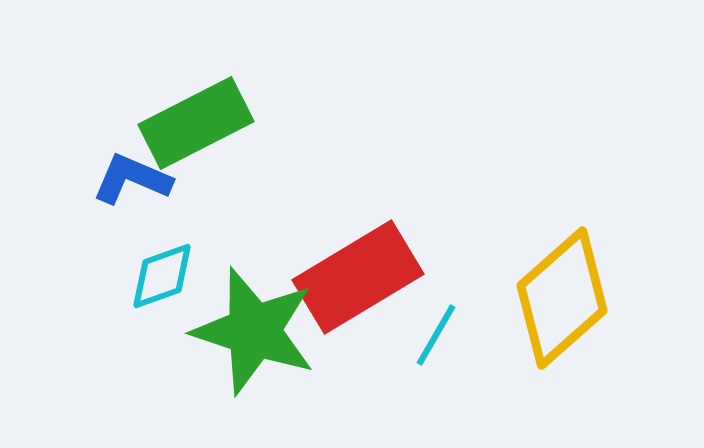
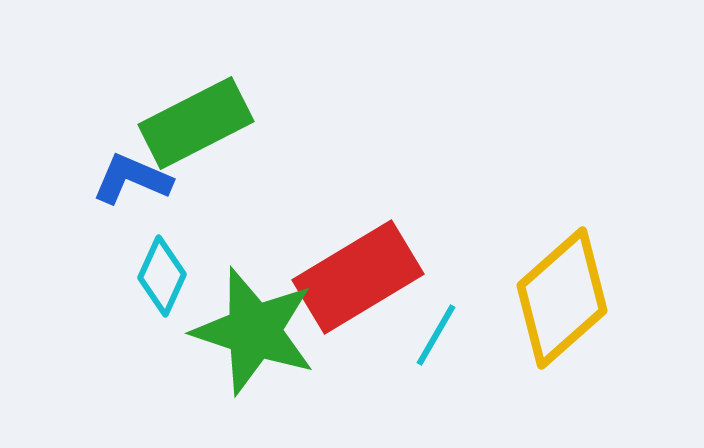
cyan diamond: rotated 46 degrees counterclockwise
